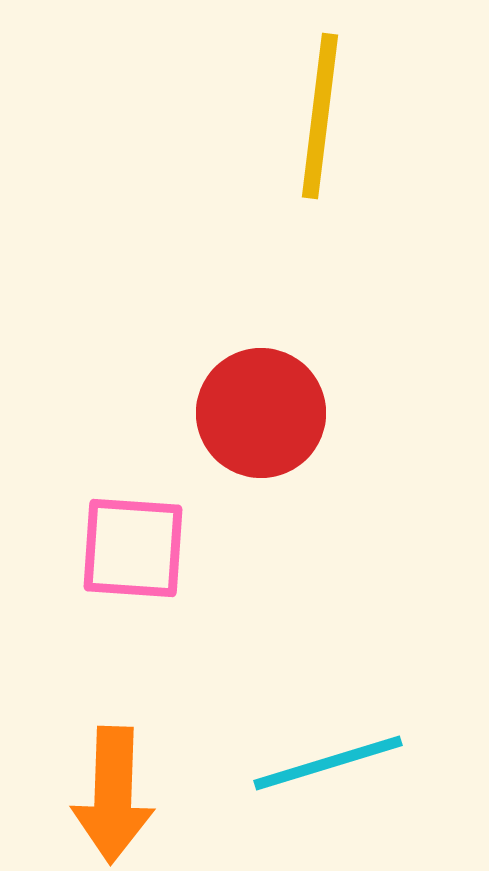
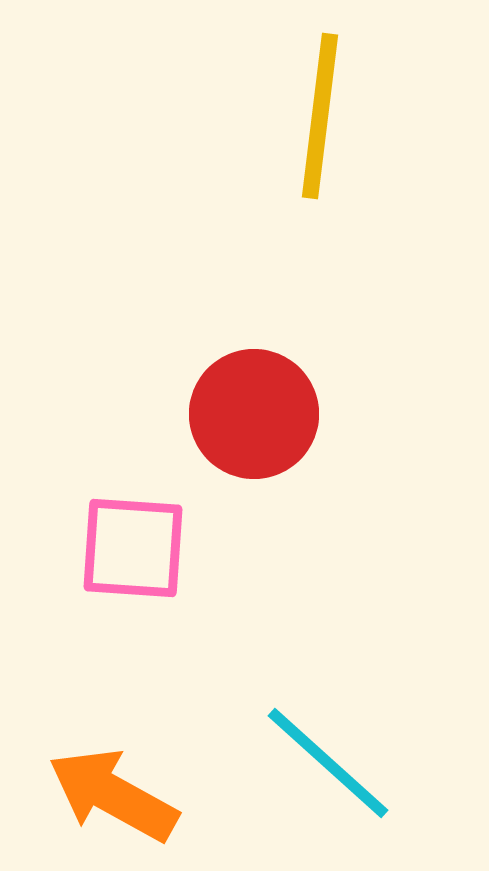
red circle: moved 7 px left, 1 px down
cyan line: rotated 59 degrees clockwise
orange arrow: rotated 117 degrees clockwise
